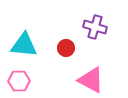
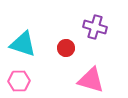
cyan triangle: moved 1 px left, 1 px up; rotated 12 degrees clockwise
pink triangle: rotated 12 degrees counterclockwise
